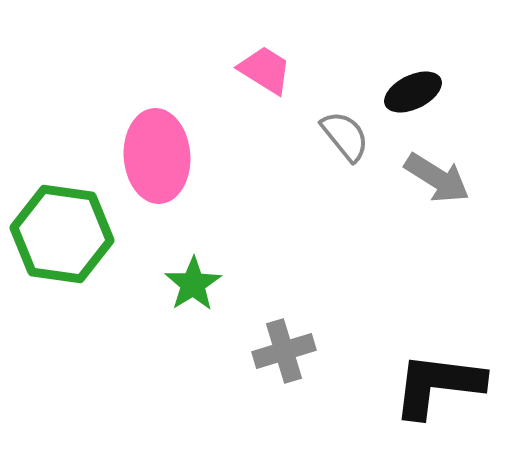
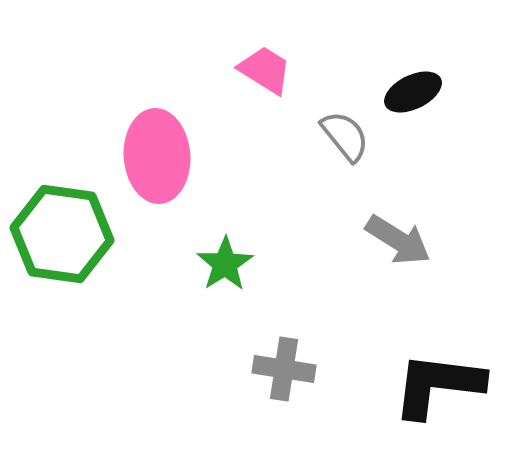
gray arrow: moved 39 px left, 62 px down
green star: moved 32 px right, 20 px up
gray cross: moved 18 px down; rotated 26 degrees clockwise
